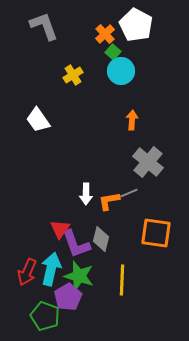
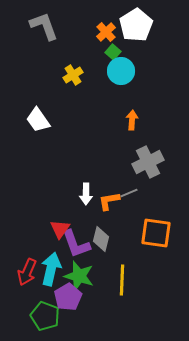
white pentagon: rotated 12 degrees clockwise
orange cross: moved 1 px right, 2 px up
gray cross: rotated 24 degrees clockwise
